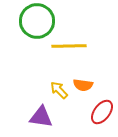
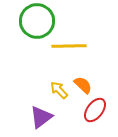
orange semicircle: rotated 144 degrees counterclockwise
red ellipse: moved 7 px left, 2 px up
purple triangle: rotated 45 degrees counterclockwise
